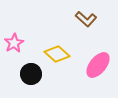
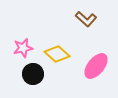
pink star: moved 9 px right, 5 px down; rotated 18 degrees clockwise
pink ellipse: moved 2 px left, 1 px down
black circle: moved 2 px right
